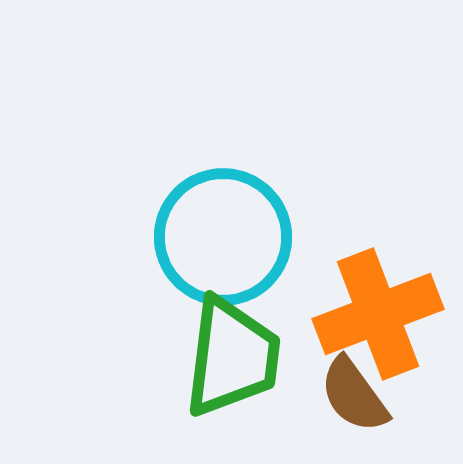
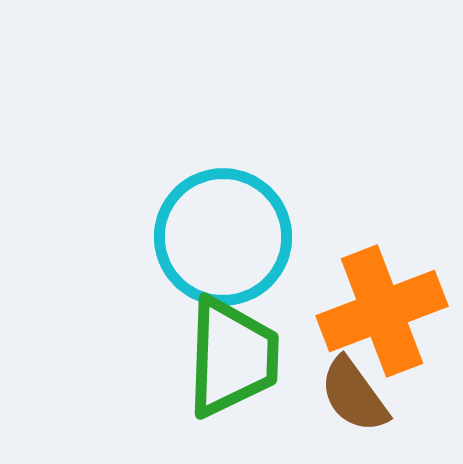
orange cross: moved 4 px right, 3 px up
green trapezoid: rotated 5 degrees counterclockwise
